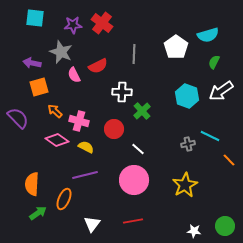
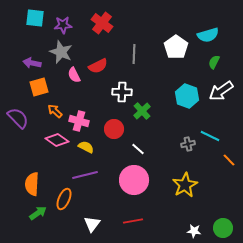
purple star: moved 10 px left
green circle: moved 2 px left, 2 px down
